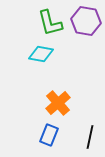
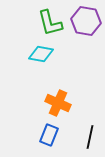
orange cross: rotated 25 degrees counterclockwise
